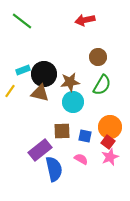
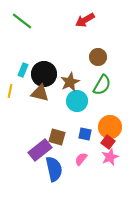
red arrow: rotated 18 degrees counterclockwise
cyan rectangle: rotated 48 degrees counterclockwise
brown star: rotated 18 degrees counterclockwise
yellow line: rotated 24 degrees counterclockwise
cyan circle: moved 4 px right, 1 px up
brown square: moved 5 px left, 6 px down; rotated 18 degrees clockwise
blue square: moved 2 px up
pink semicircle: rotated 80 degrees counterclockwise
